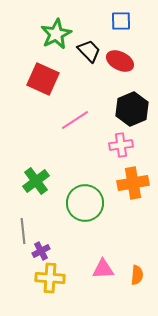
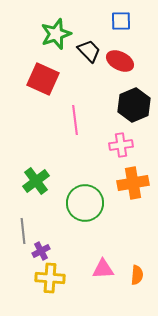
green star: rotated 8 degrees clockwise
black hexagon: moved 2 px right, 4 px up
pink line: rotated 64 degrees counterclockwise
